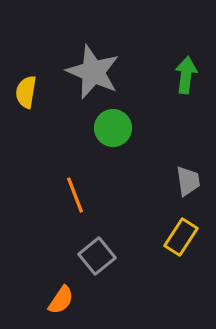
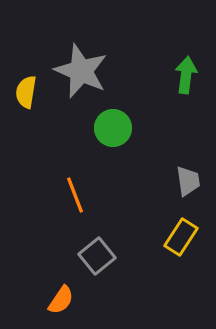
gray star: moved 12 px left, 1 px up
